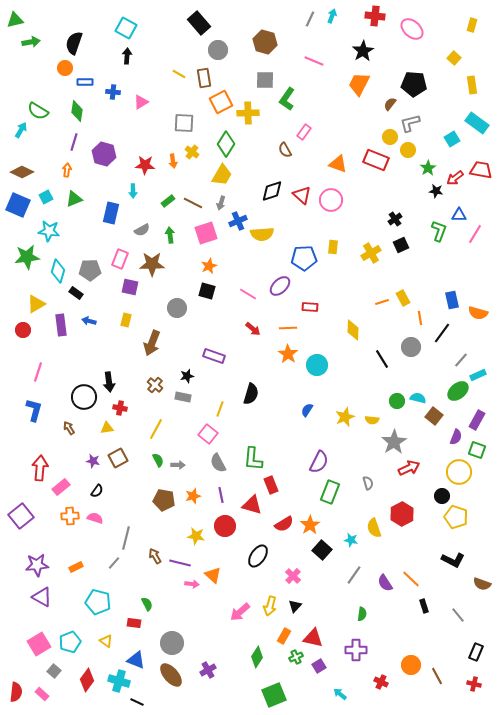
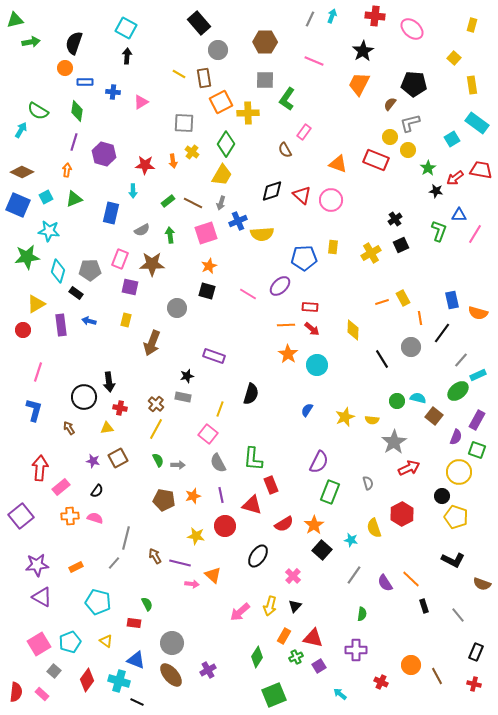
brown hexagon at (265, 42): rotated 15 degrees counterclockwise
orange line at (288, 328): moved 2 px left, 3 px up
red arrow at (253, 329): moved 59 px right
brown cross at (155, 385): moved 1 px right, 19 px down
orange star at (310, 525): moved 4 px right
